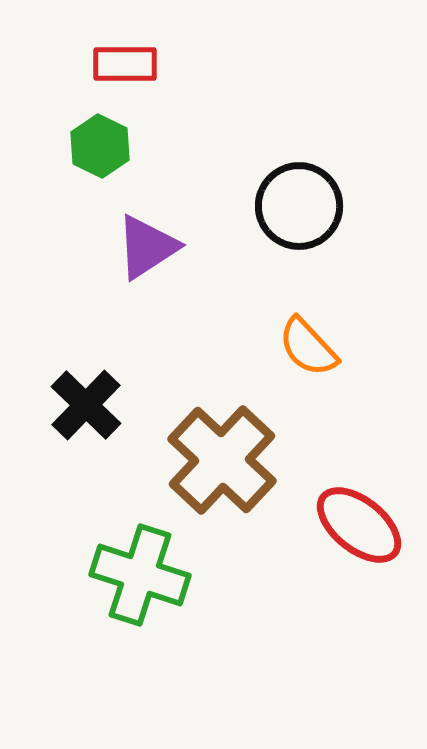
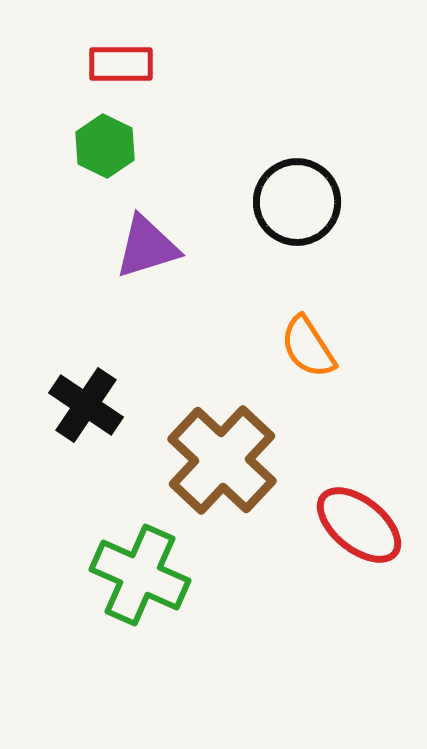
red rectangle: moved 4 px left
green hexagon: moved 5 px right
black circle: moved 2 px left, 4 px up
purple triangle: rotated 16 degrees clockwise
orange semicircle: rotated 10 degrees clockwise
black cross: rotated 10 degrees counterclockwise
green cross: rotated 6 degrees clockwise
